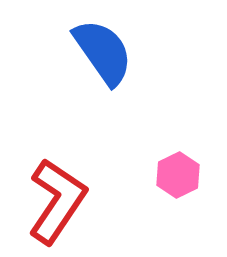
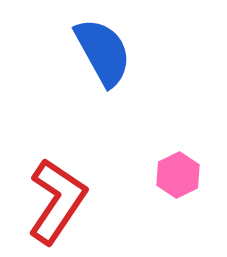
blue semicircle: rotated 6 degrees clockwise
